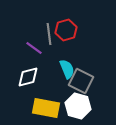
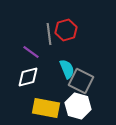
purple line: moved 3 px left, 4 px down
